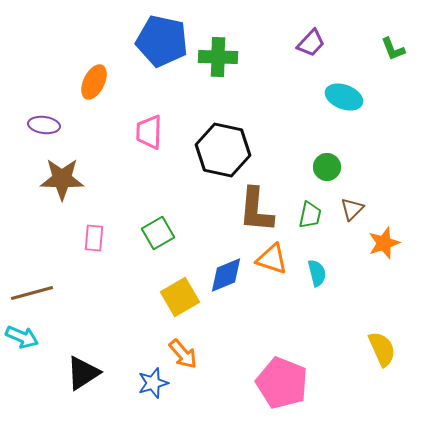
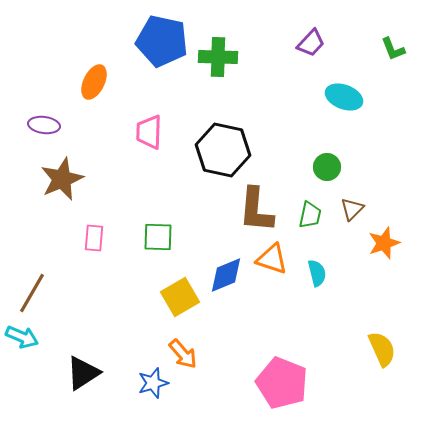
brown star: rotated 24 degrees counterclockwise
green square: moved 4 px down; rotated 32 degrees clockwise
brown line: rotated 45 degrees counterclockwise
